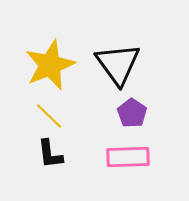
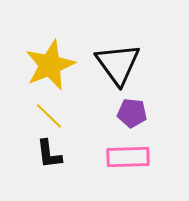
purple pentagon: rotated 28 degrees counterclockwise
black L-shape: moved 1 px left
